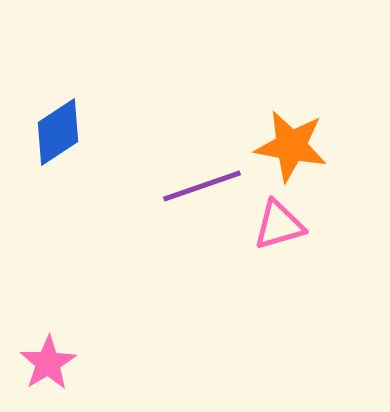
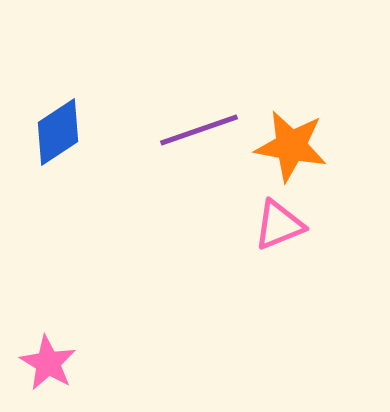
purple line: moved 3 px left, 56 px up
pink triangle: rotated 6 degrees counterclockwise
pink star: rotated 10 degrees counterclockwise
